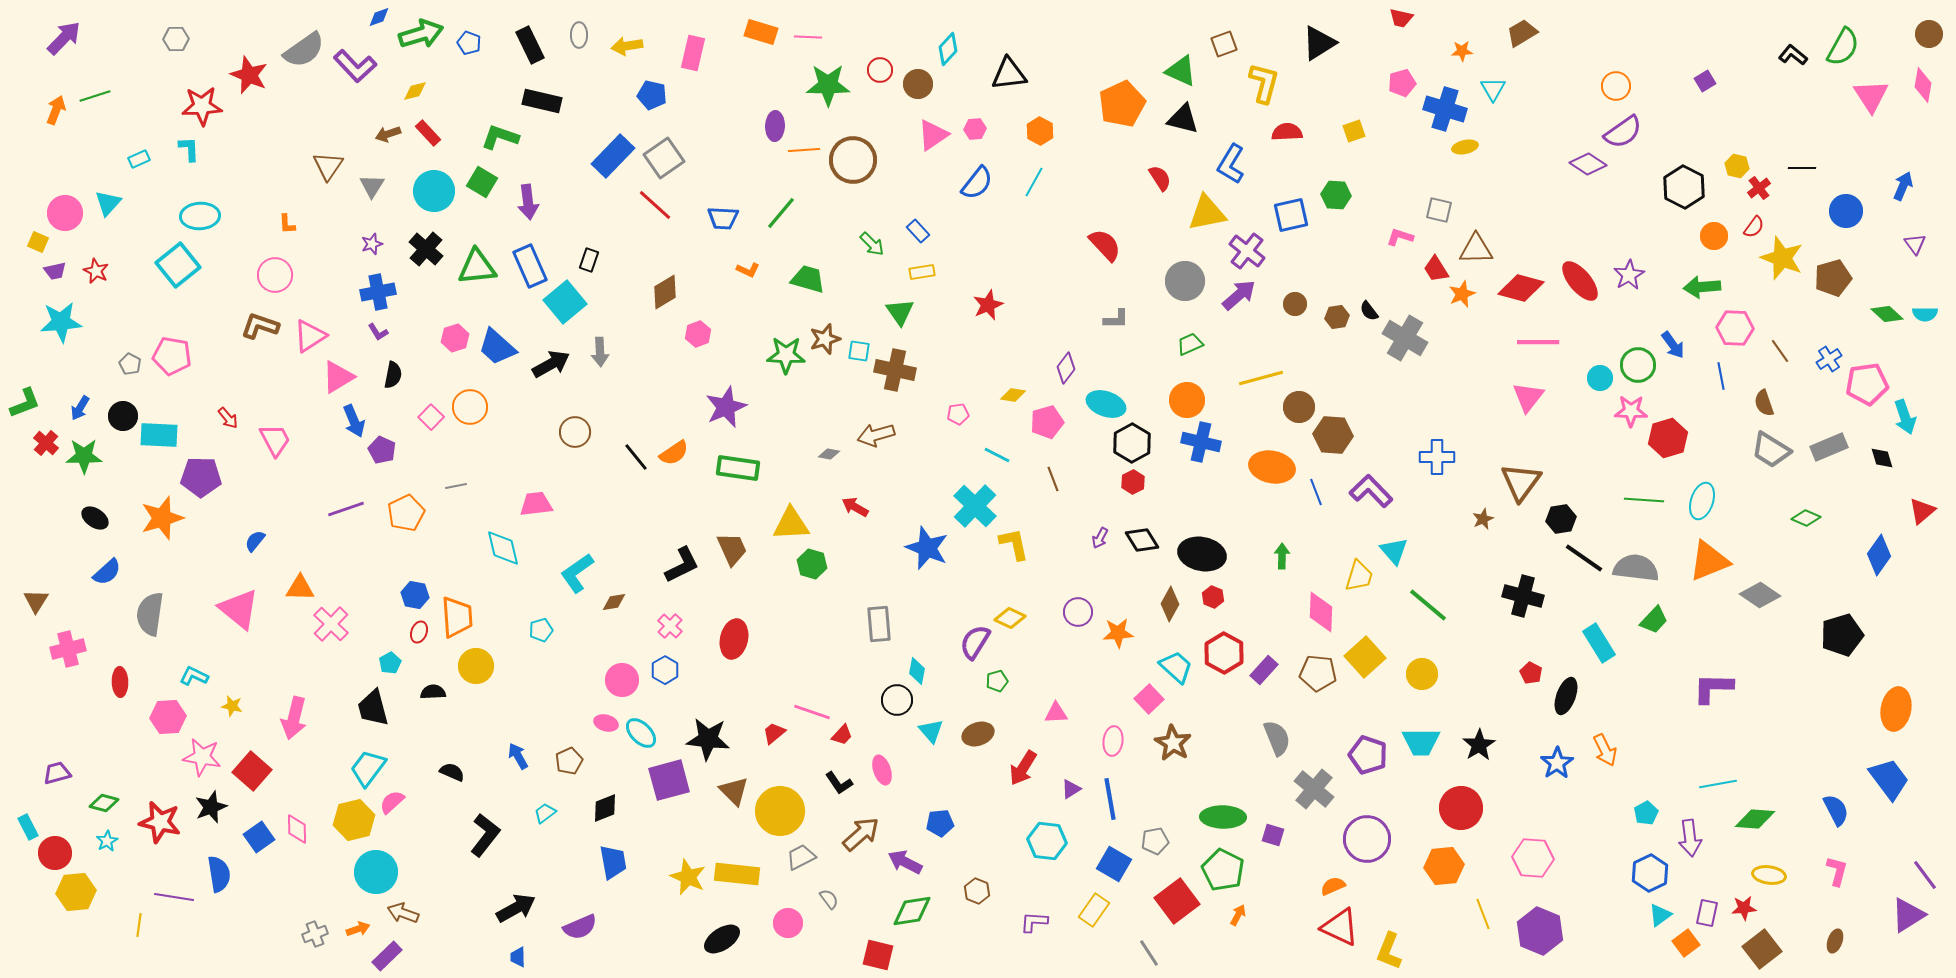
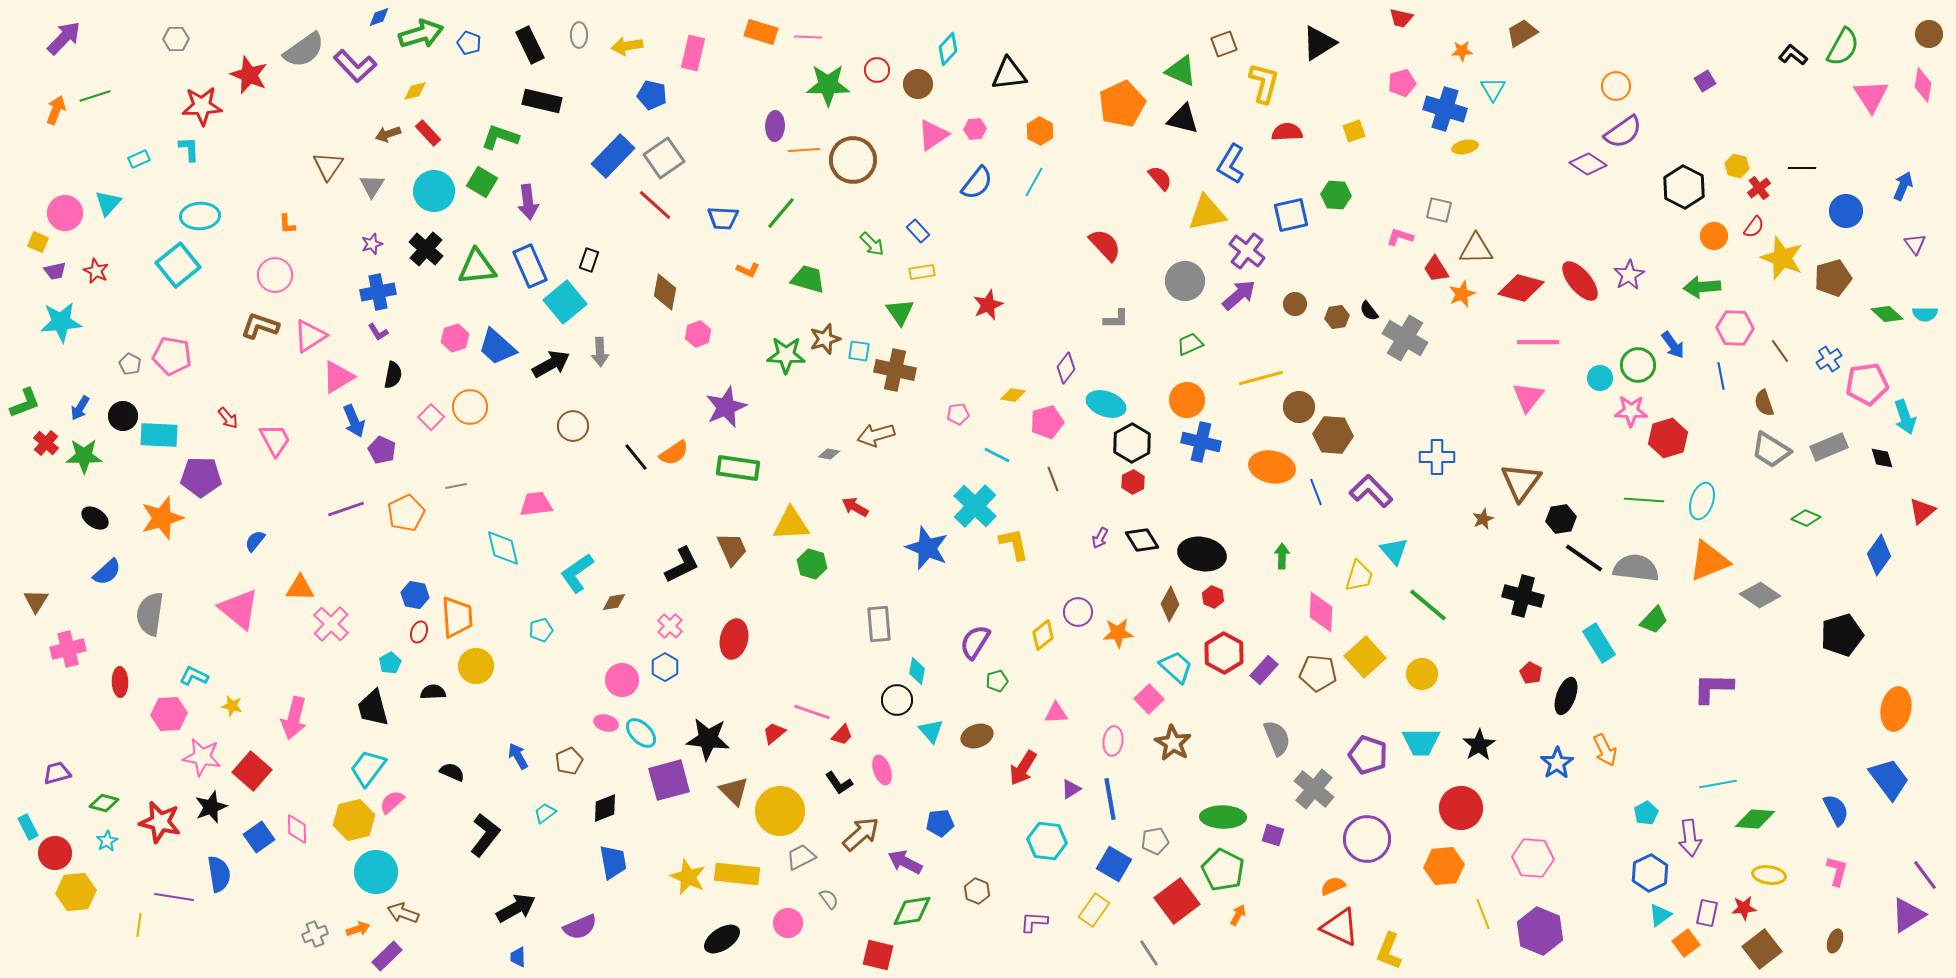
red circle at (880, 70): moved 3 px left
red semicircle at (1160, 178): rotated 8 degrees counterclockwise
brown diamond at (665, 292): rotated 48 degrees counterclockwise
brown circle at (575, 432): moved 2 px left, 6 px up
yellow diamond at (1010, 618): moved 33 px right, 17 px down; rotated 64 degrees counterclockwise
blue hexagon at (665, 670): moved 3 px up
pink hexagon at (168, 717): moved 1 px right, 3 px up
brown ellipse at (978, 734): moved 1 px left, 2 px down
